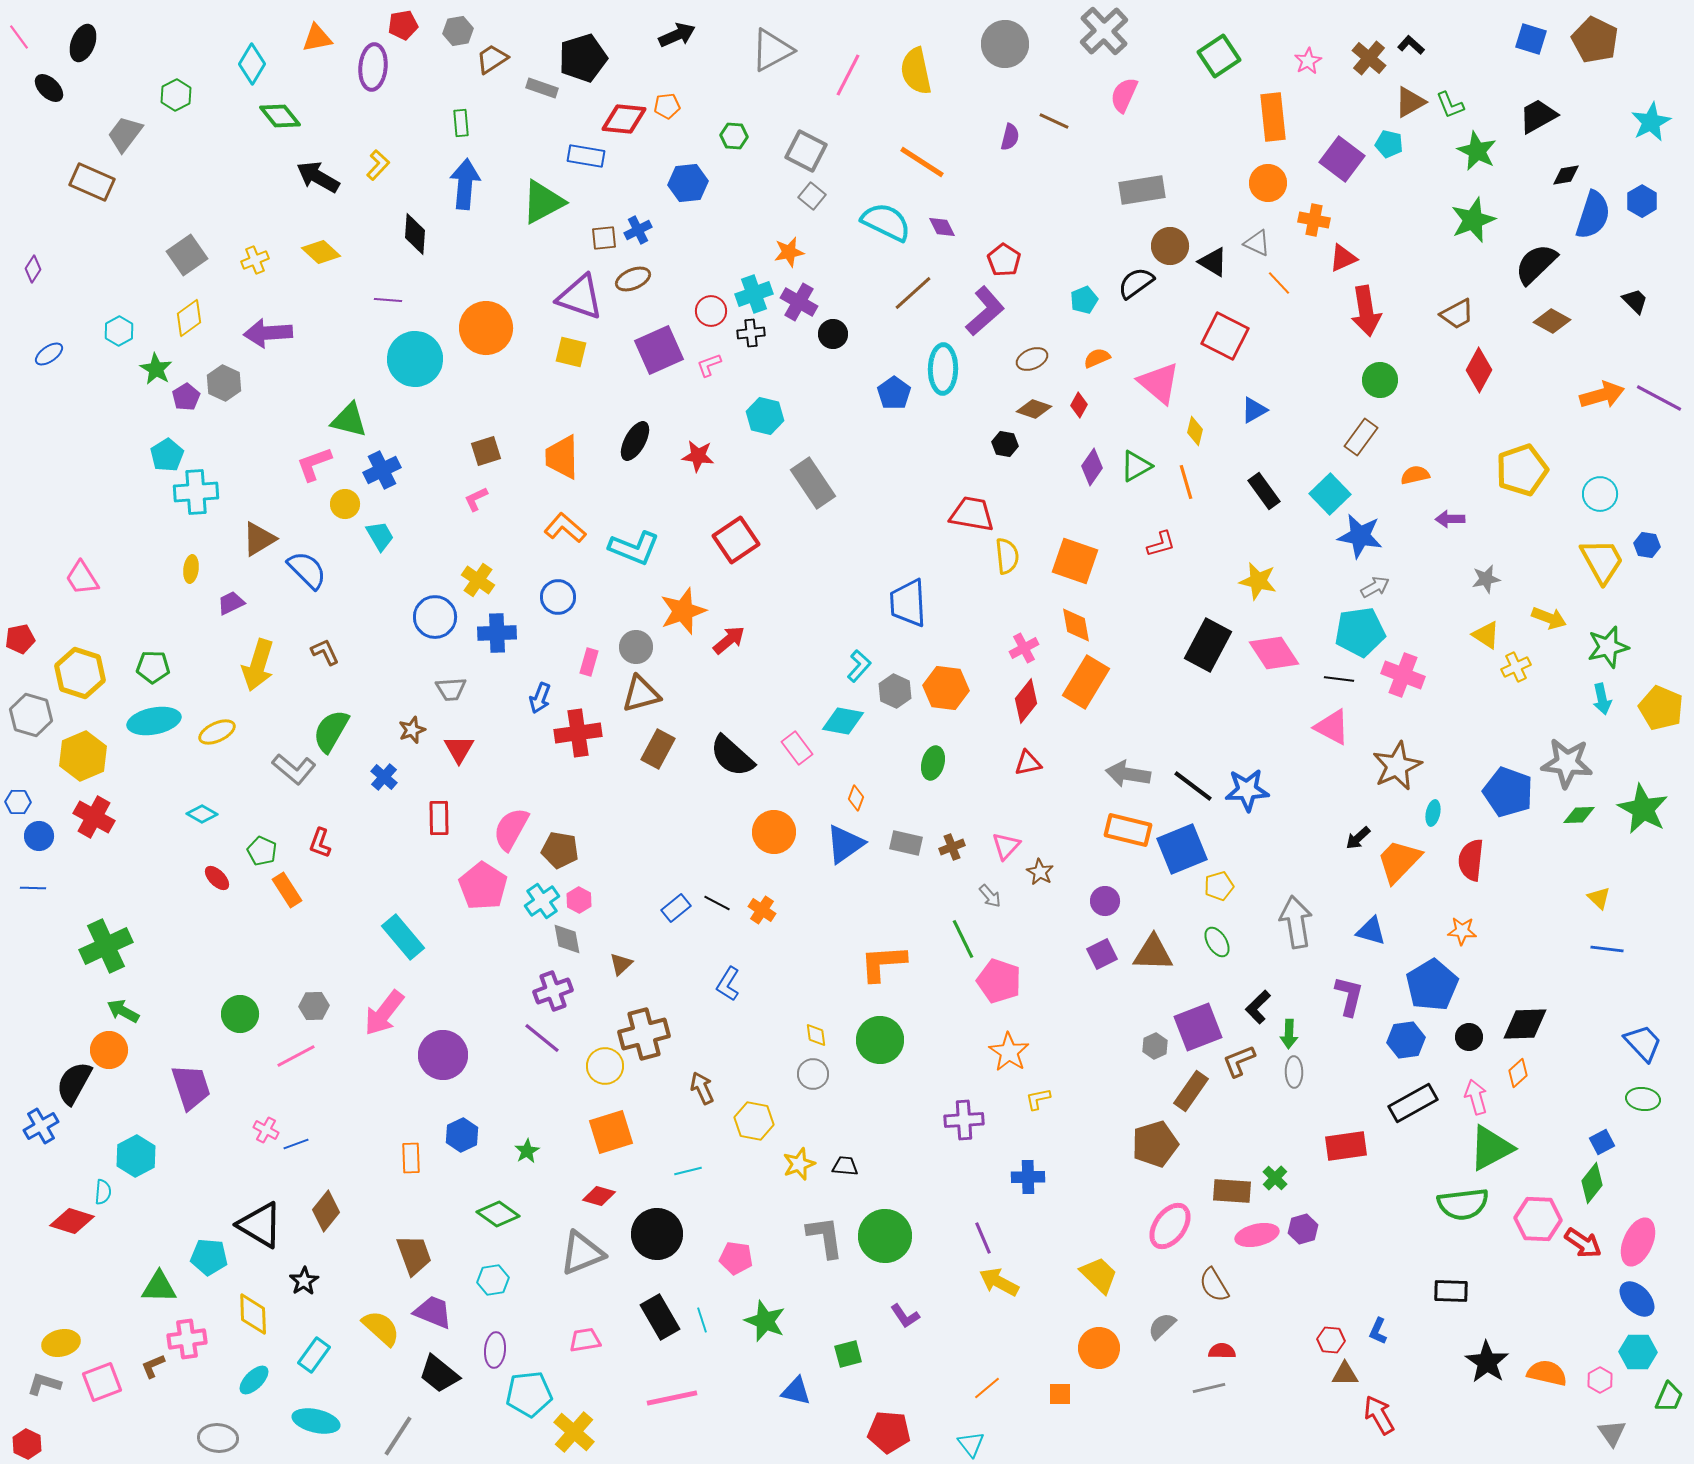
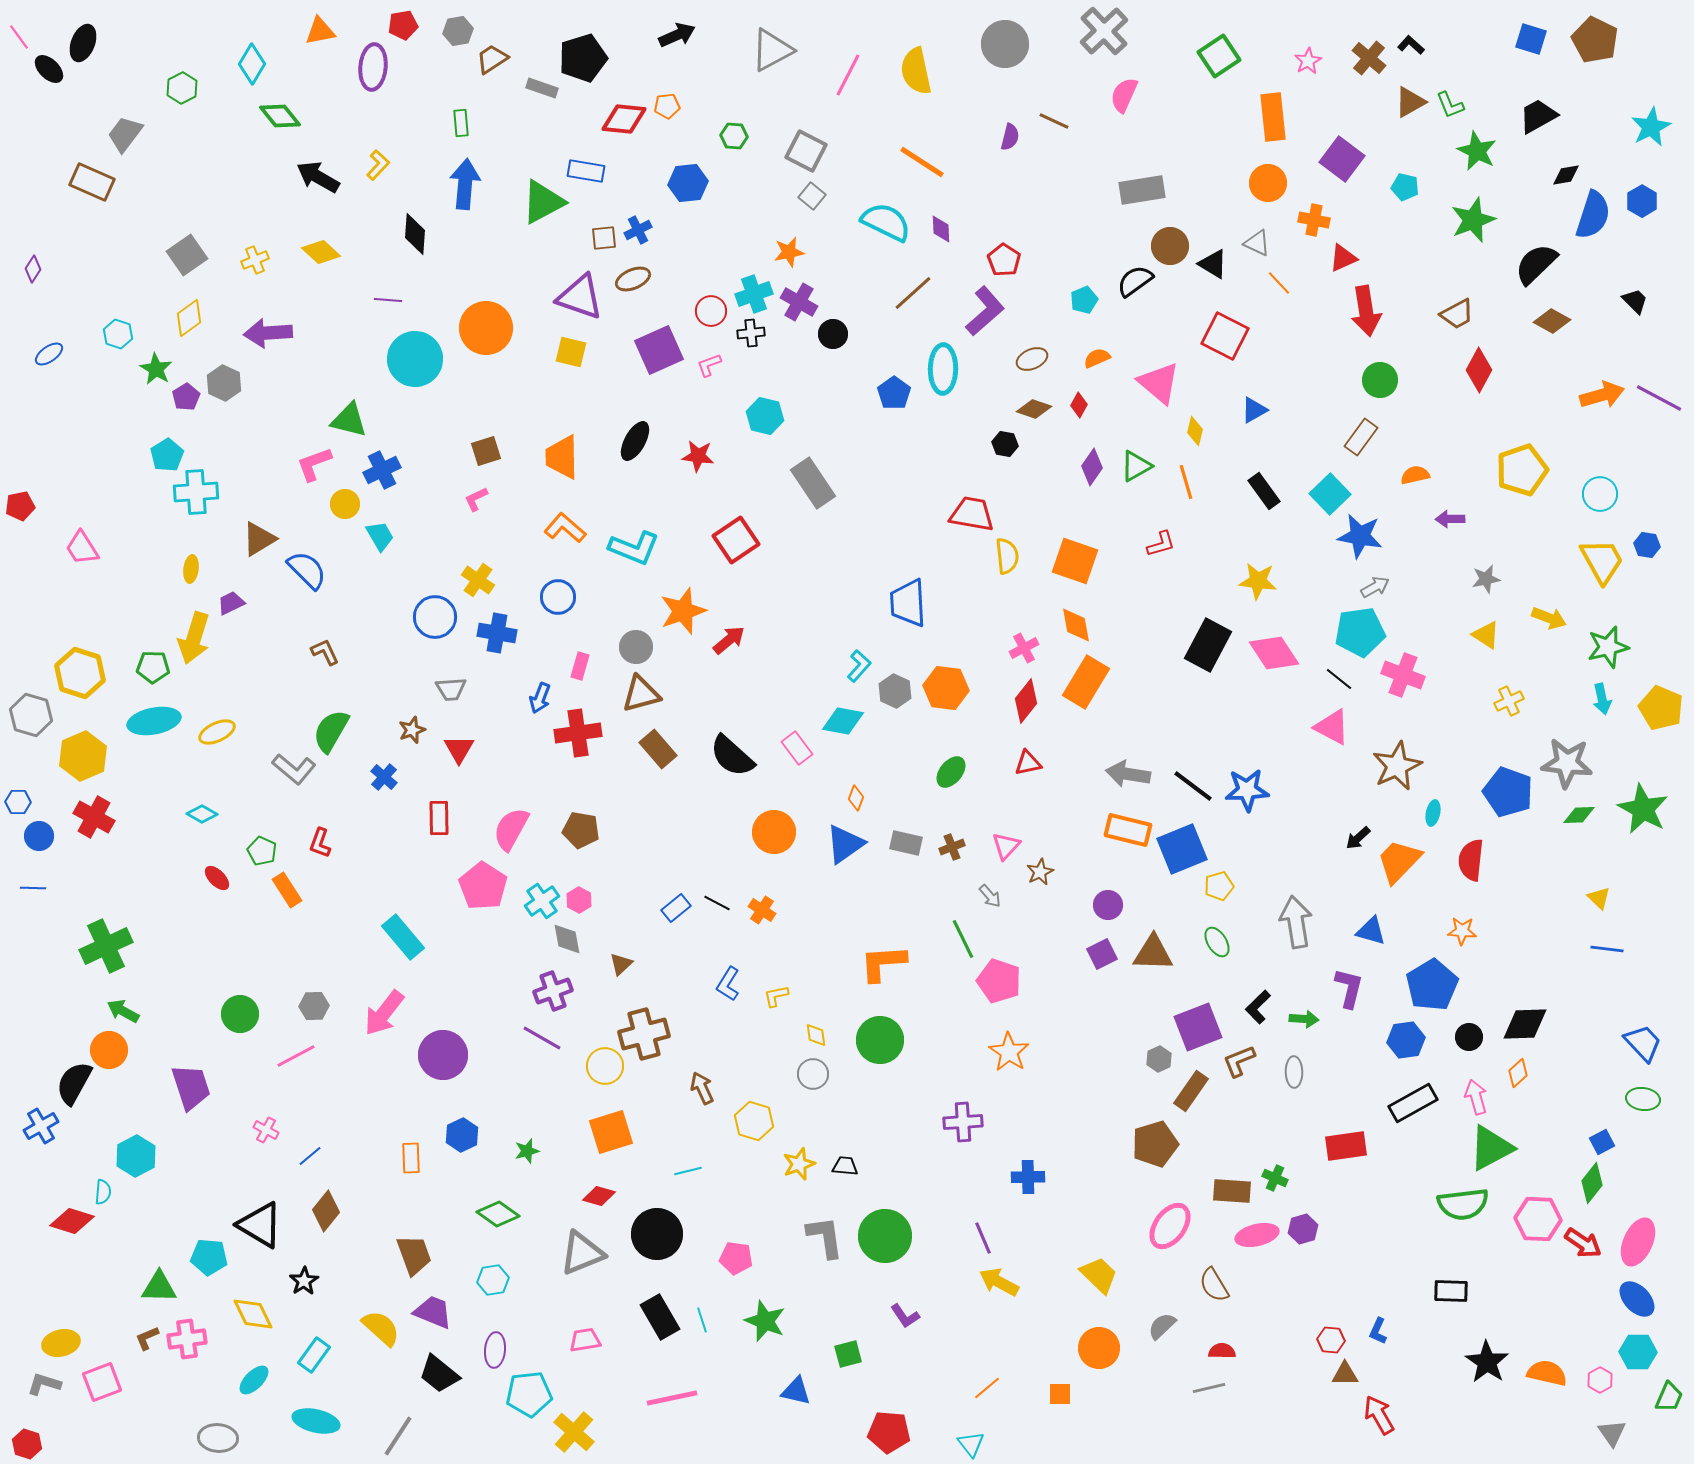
orange triangle at (317, 38): moved 3 px right, 7 px up
black ellipse at (49, 88): moved 19 px up
green hexagon at (176, 95): moved 6 px right, 7 px up
cyan star at (1651, 122): moved 5 px down
cyan pentagon at (1389, 144): moved 16 px right, 43 px down
blue rectangle at (586, 156): moved 15 px down
purple diamond at (942, 227): moved 1 px left, 2 px down; rotated 24 degrees clockwise
black triangle at (1213, 262): moved 2 px down
black semicircle at (1136, 283): moved 1 px left, 2 px up
cyan hexagon at (119, 331): moved 1 px left, 3 px down; rotated 12 degrees counterclockwise
pink trapezoid at (82, 578): moved 30 px up
yellow star at (1258, 581): rotated 6 degrees counterclockwise
blue cross at (497, 633): rotated 12 degrees clockwise
red pentagon at (20, 639): moved 133 px up
pink rectangle at (589, 662): moved 9 px left, 4 px down
yellow arrow at (258, 665): moved 64 px left, 27 px up
yellow cross at (1516, 667): moved 7 px left, 34 px down
black line at (1339, 679): rotated 32 degrees clockwise
brown rectangle at (658, 749): rotated 69 degrees counterclockwise
green ellipse at (933, 763): moved 18 px right, 9 px down; rotated 24 degrees clockwise
brown pentagon at (560, 850): moved 21 px right, 20 px up
brown star at (1040, 872): rotated 16 degrees clockwise
purple circle at (1105, 901): moved 3 px right, 4 px down
purple L-shape at (1349, 996): moved 8 px up
green arrow at (1289, 1034): moved 15 px right, 15 px up; rotated 88 degrees counterclockwise
purple line at (542, 1038): rotated 9 degrees counterclockwise
gray hexagon at (1155, 1046): moved 4 px right, 13 px down
yellow L-shape at (1038, 1099): moved 262 px left, 103 px up
purple cross at (964, 1120): moved 1 px left, 2 px down
yellow hexagon at (754, 1121): rotated 6 degrees clockwise
blue line at (296, 1144): moved 14 px right, 12 px down; rotated 20 degrees counterclockwise
green star at (527, 1151): rotated 15 degrees clockwise
green cross at (1275, 1178): rotated 20 degrees counterclockwise
yellow diamond at (253, 1314): rotated 24 degrees counterclockwise
brown L-shape at (153, 1366): moved 6 px left, 28 px up
red hexagon at (27, 1444): rotated 8 degrees counterclockwise
